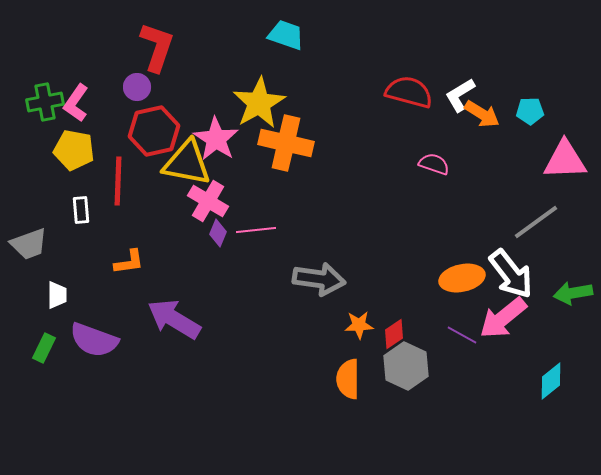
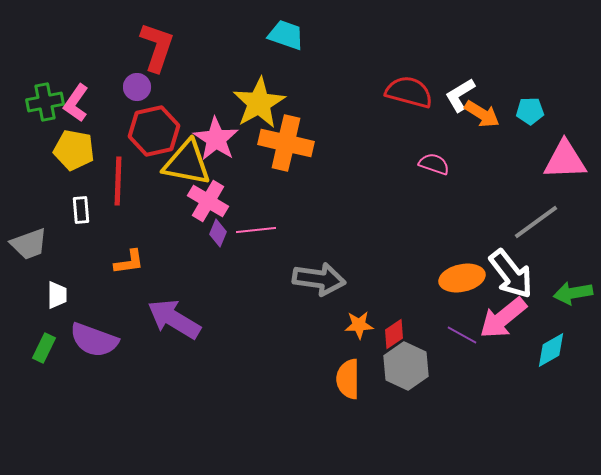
cyan diamond: moved 31 px up; rotated 9 degrees clockwise
